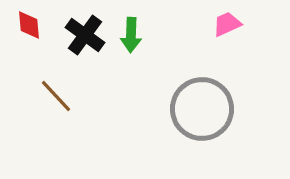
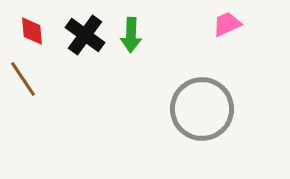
red diamond: moved 3 px right, 6 px down
brown line: moved 33 px left, 17 px up; rotated 9 degrees clockwise
